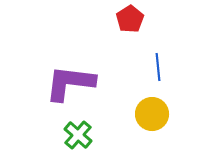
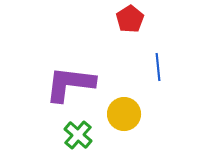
purple L-shape: moved 1 px down
yellow circle: moved 28 px left
